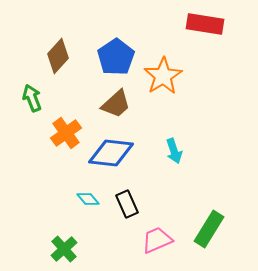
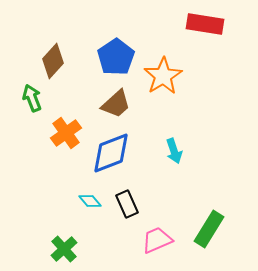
brown diamond: moved 5 px left, 5 px down
blue diamond: rotated 27 degrees counterclockwise
cyan diamond: moved 2 px right, 2 px down
